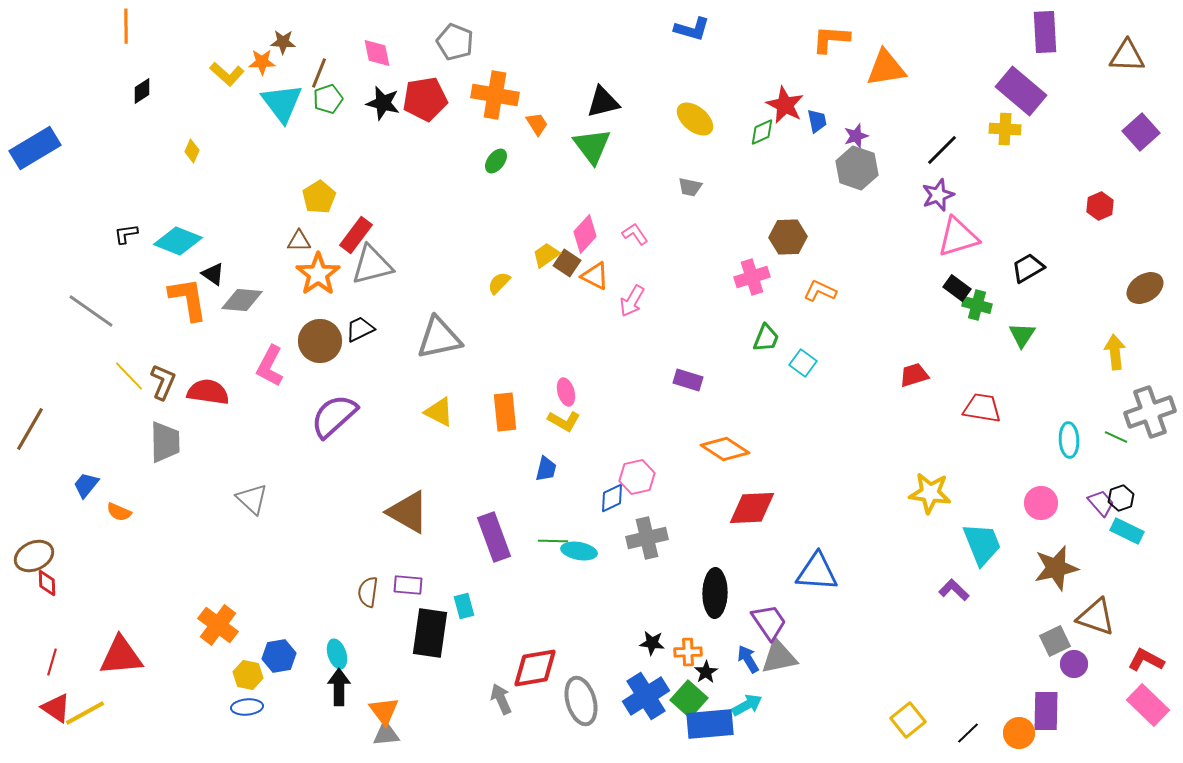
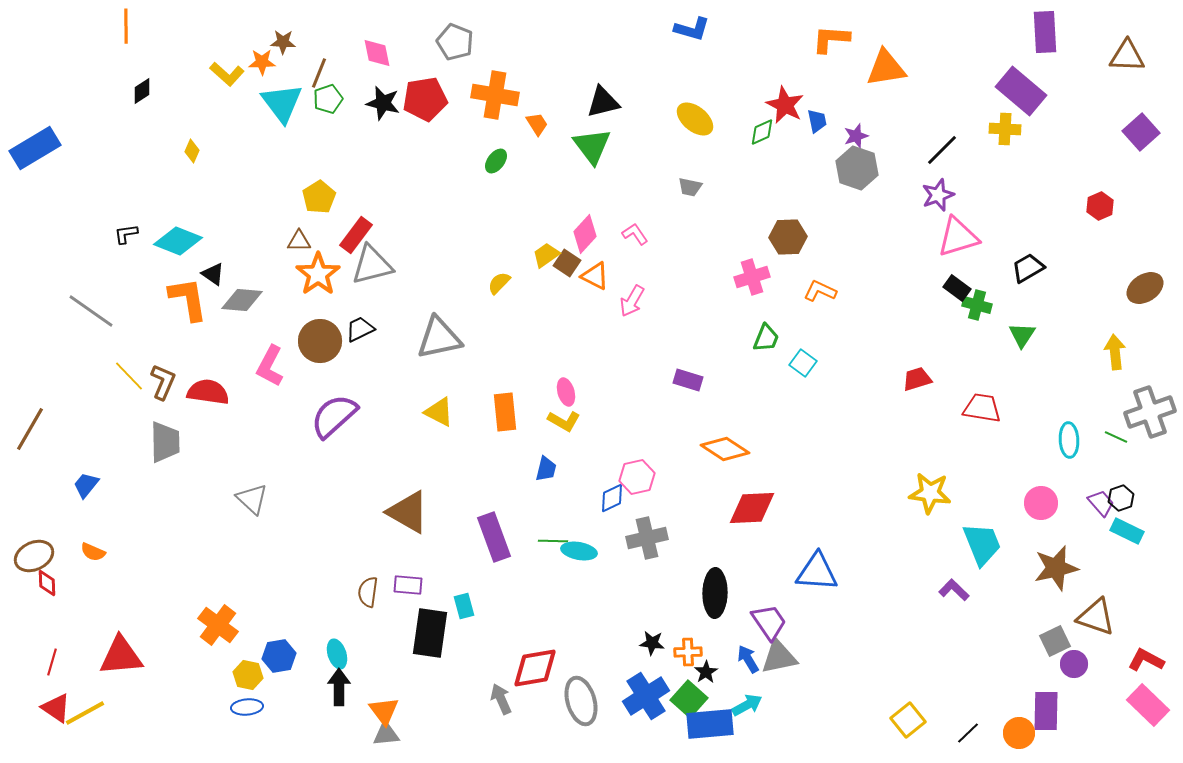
red trapezoid at (914, 375): moved 3 px right, 4 px down
orange semicircle at (119, 512): moved 26 px left, 40 px down
